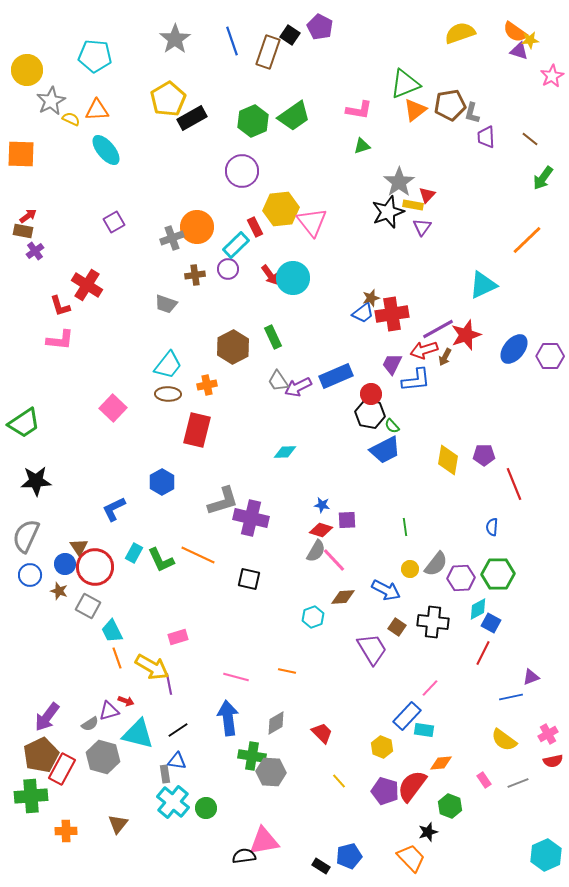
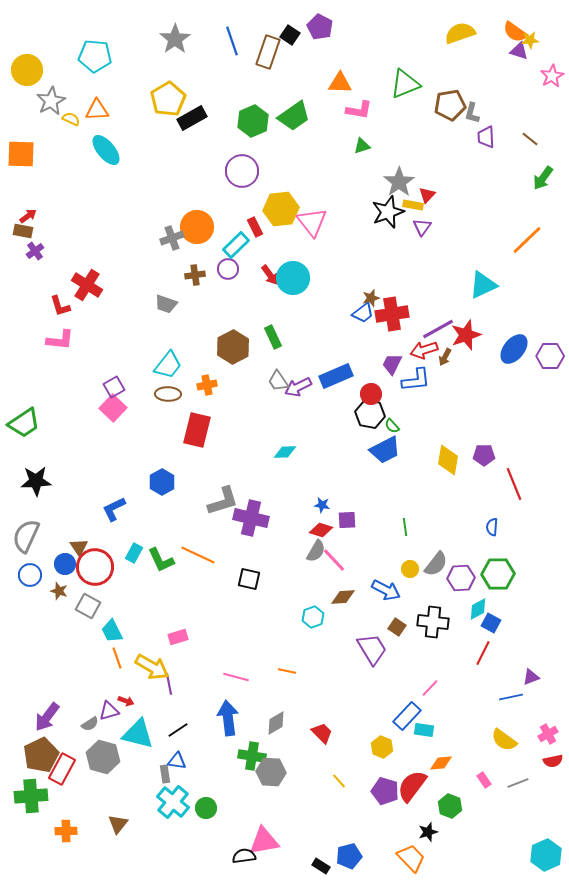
orange triangle at (415, 110): moved 75 px left, 27 px up; rotated 40 degrees clockwise
purple square at (114, 222): moved 165 px down
